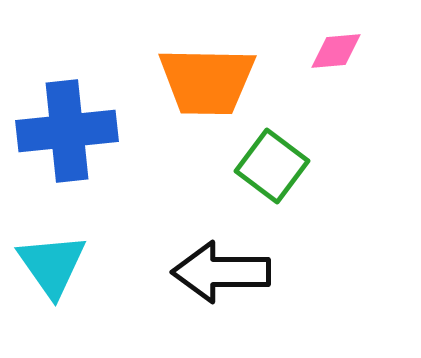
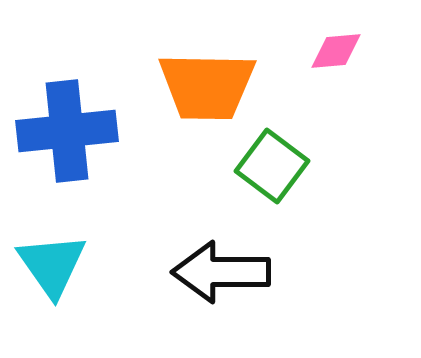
orange trapezoid: moved 5 px down
